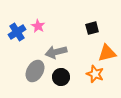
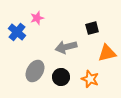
pink star: moved 1 px left, 8 px up; rotated 24 degrees clockwise
blue cross: rotated 18 degrees counterclockwise
gray arrow: moved 10 px right, 5 px up
orange star: moved 5 px left, 5 px down
